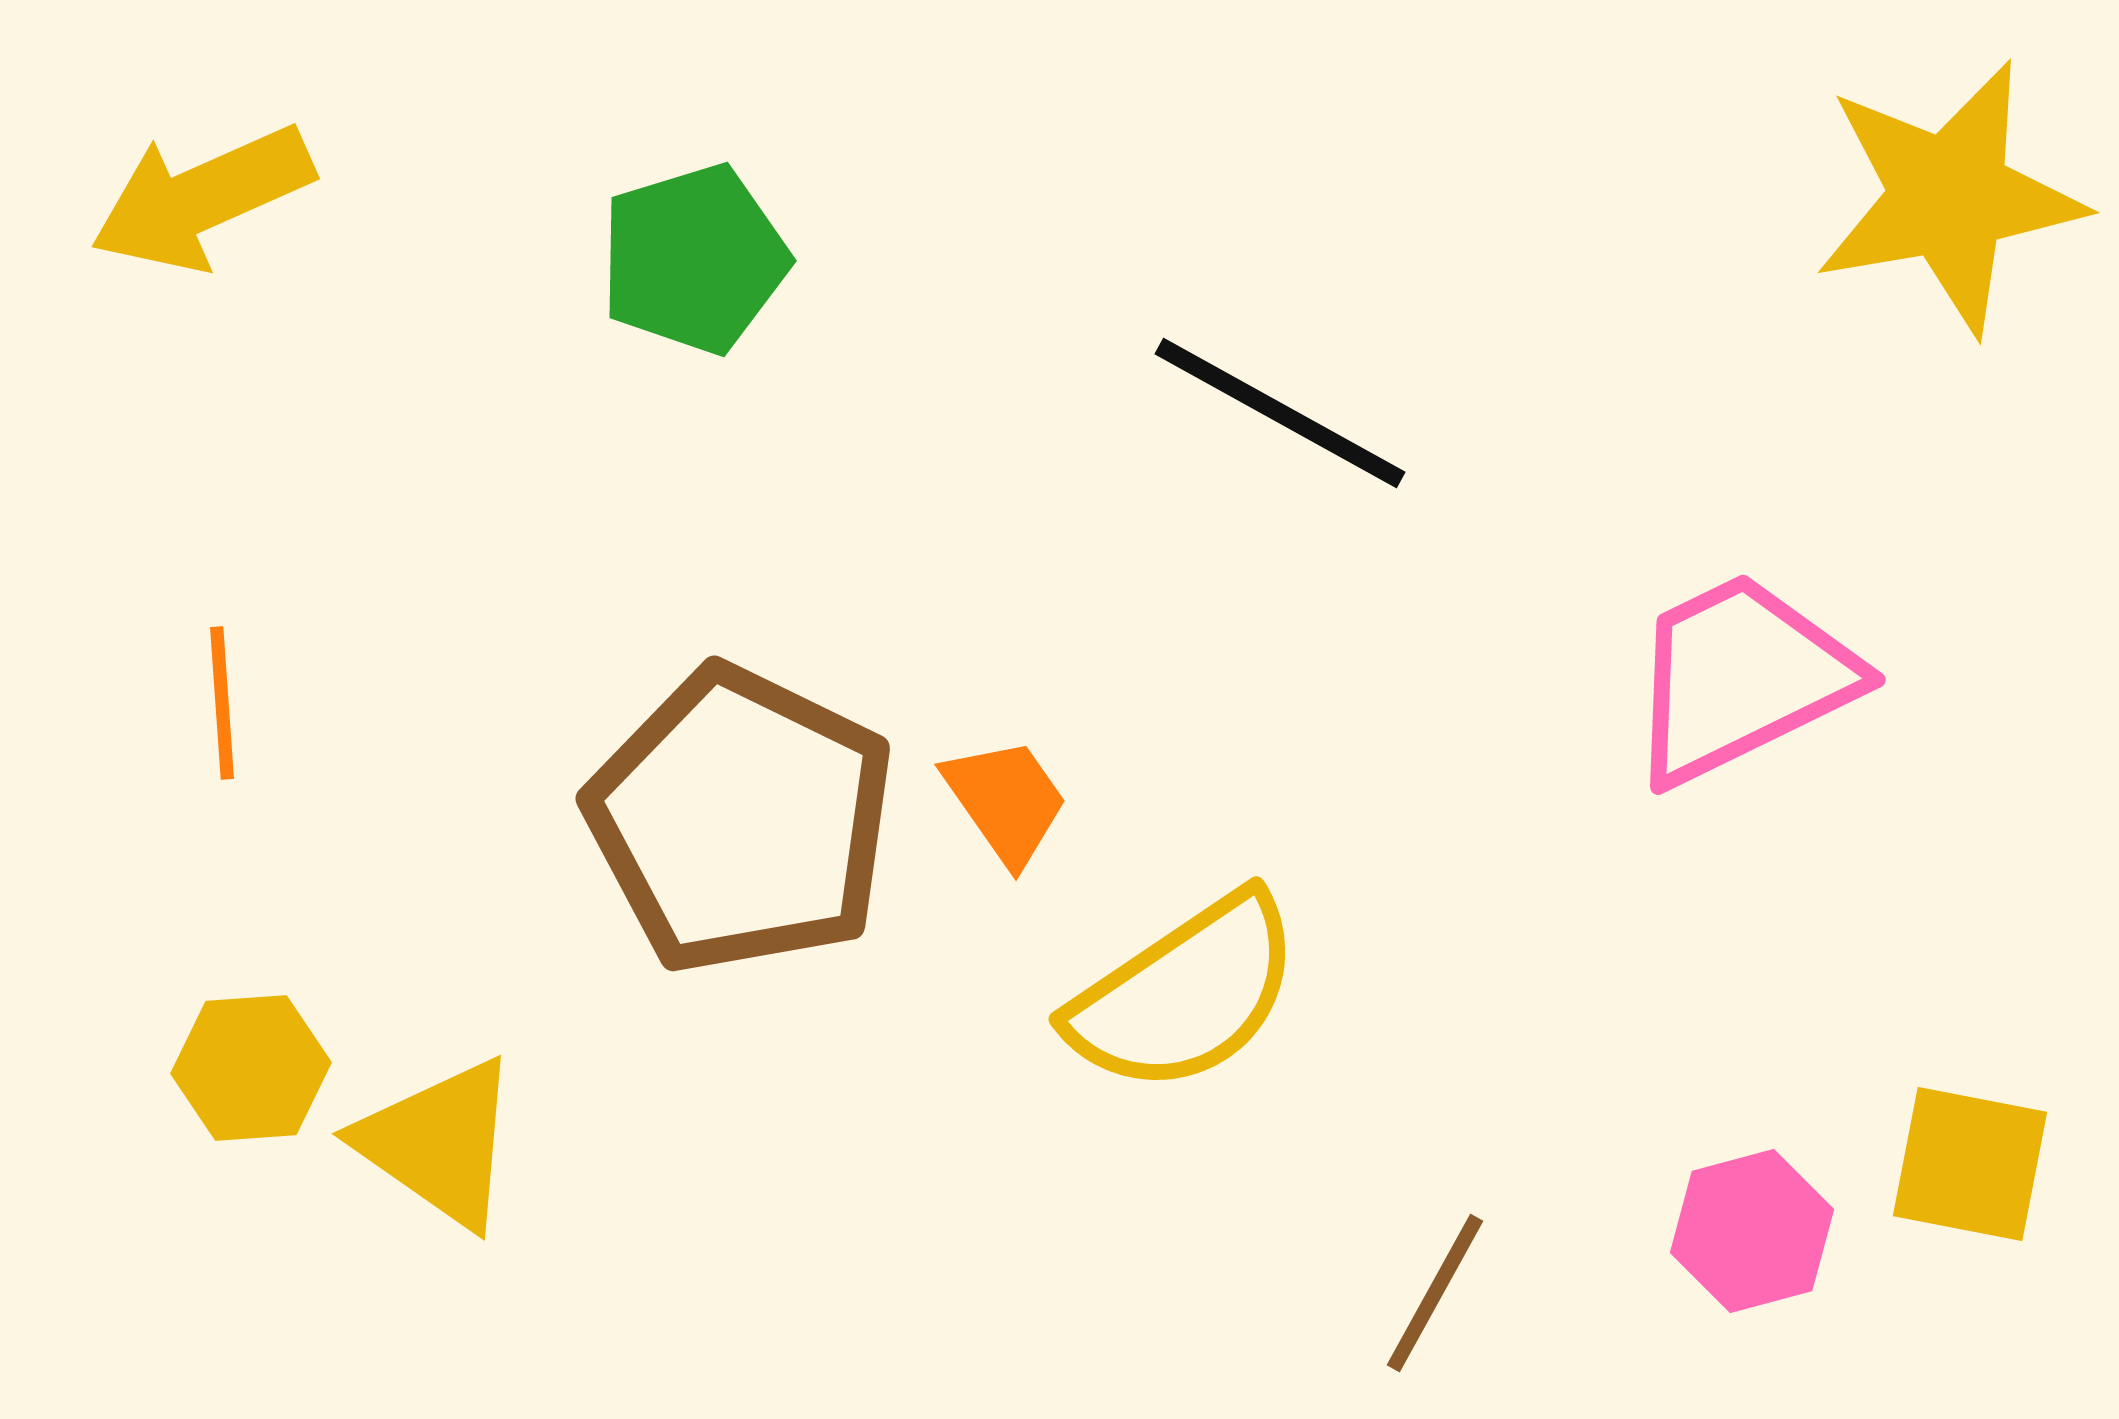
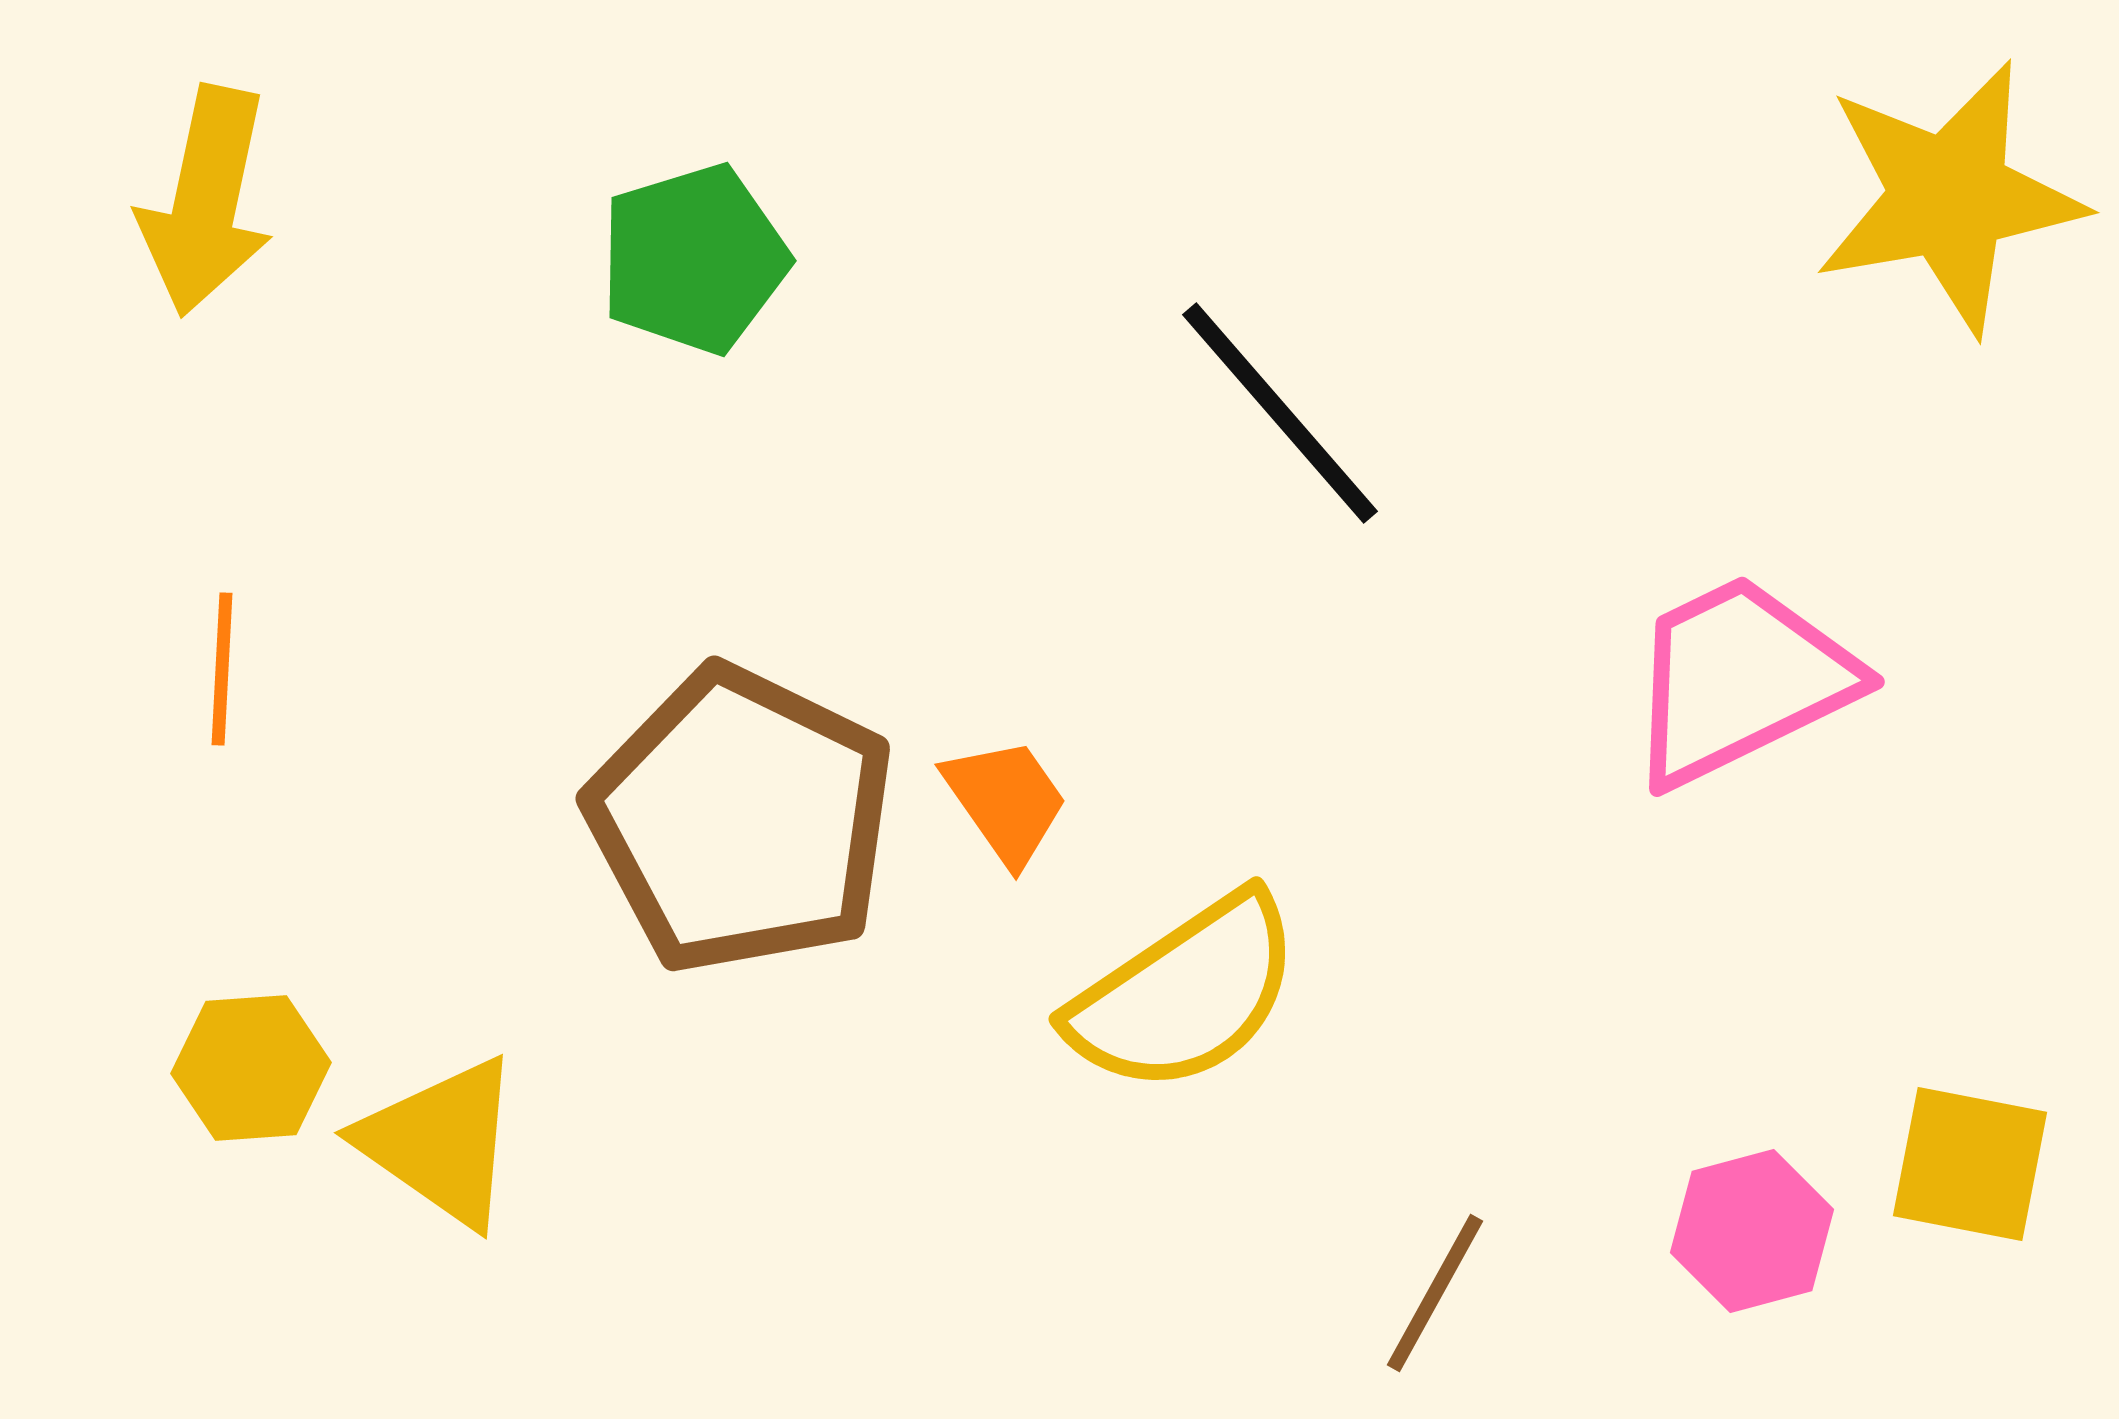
yellow arrow: moved 4 px right, 3 px down; rotated 54 degrees counterclockwise
black line: rotated 20 degrees clockwise
pink trapezoid: moved 1 px left, 2 px down
orange line: moved 34 px up; rotated 7 degrees clockwise
yellow triangle: moved 2 px right, 1 px up
